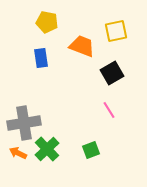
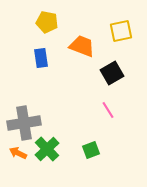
yellow square: moved 5 px right
pink line: moved 1 px left
